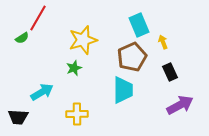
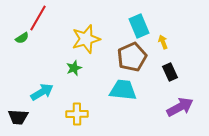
cyan rectangle: moved 1 px down
yellow star: moved 3 px right, 1 px up
cyan trapezoid: rotated 84 degrees counterclockwise
purple arrow: moved 2 px down
